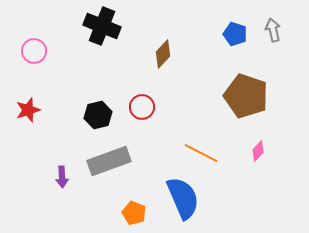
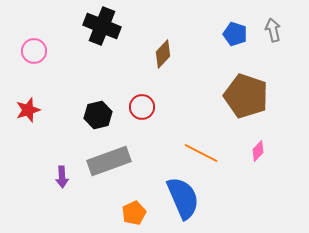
orange pentagon: rotated 25 degrees clockwise
